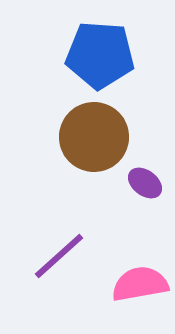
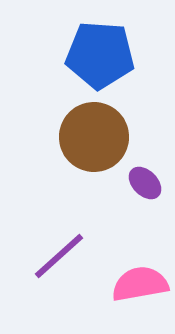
purple ellipse: rotated 8 degrees clockwise
